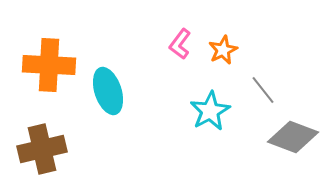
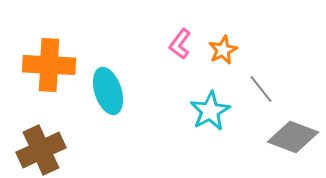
gray line: moved 2 px left, 1 px up
brown cross: moved 1 px left, 1 px down; rotated 12 degrees counterclockwise
